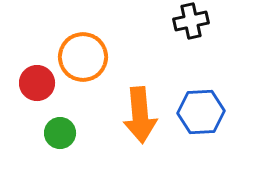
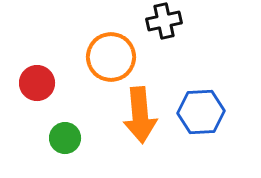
black cross: moved 27 px left
orange circle: moved 28 px right
green circle: moved 5 px right, 5 px down
